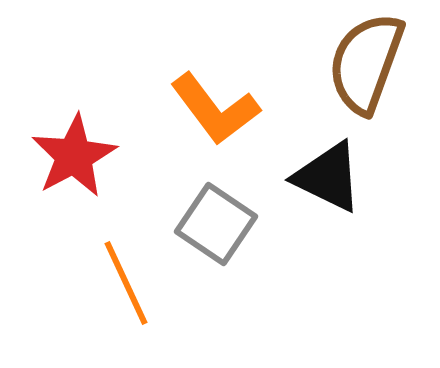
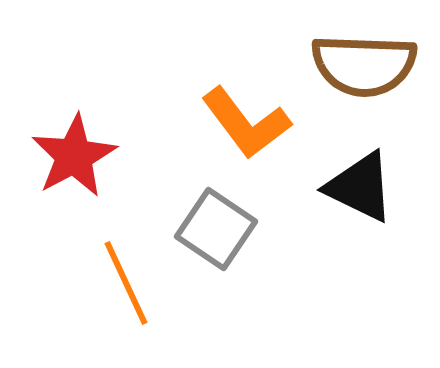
brown semicircle: moved 2 px left, 2 px down; rotated 108 degrees counterclockwise
orange L-shape: moved 31 px right, 14 px down
black triangle: moved 32 px right, 10 px down
gray square: moved 5 px down
